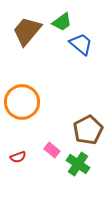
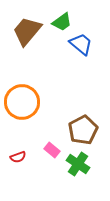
brown pentagon: moved 5 px left
